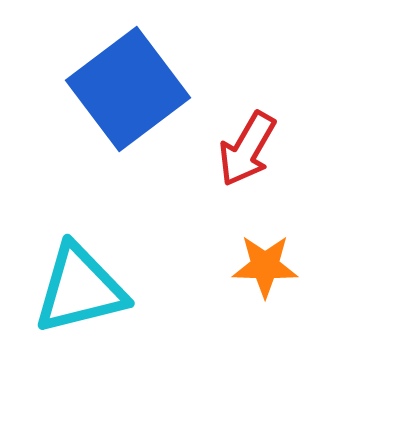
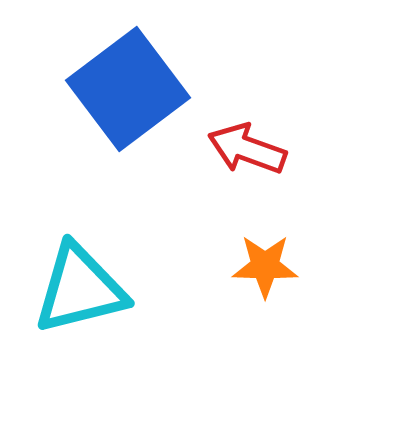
red arrow: rotated 80 degrees clockwise
